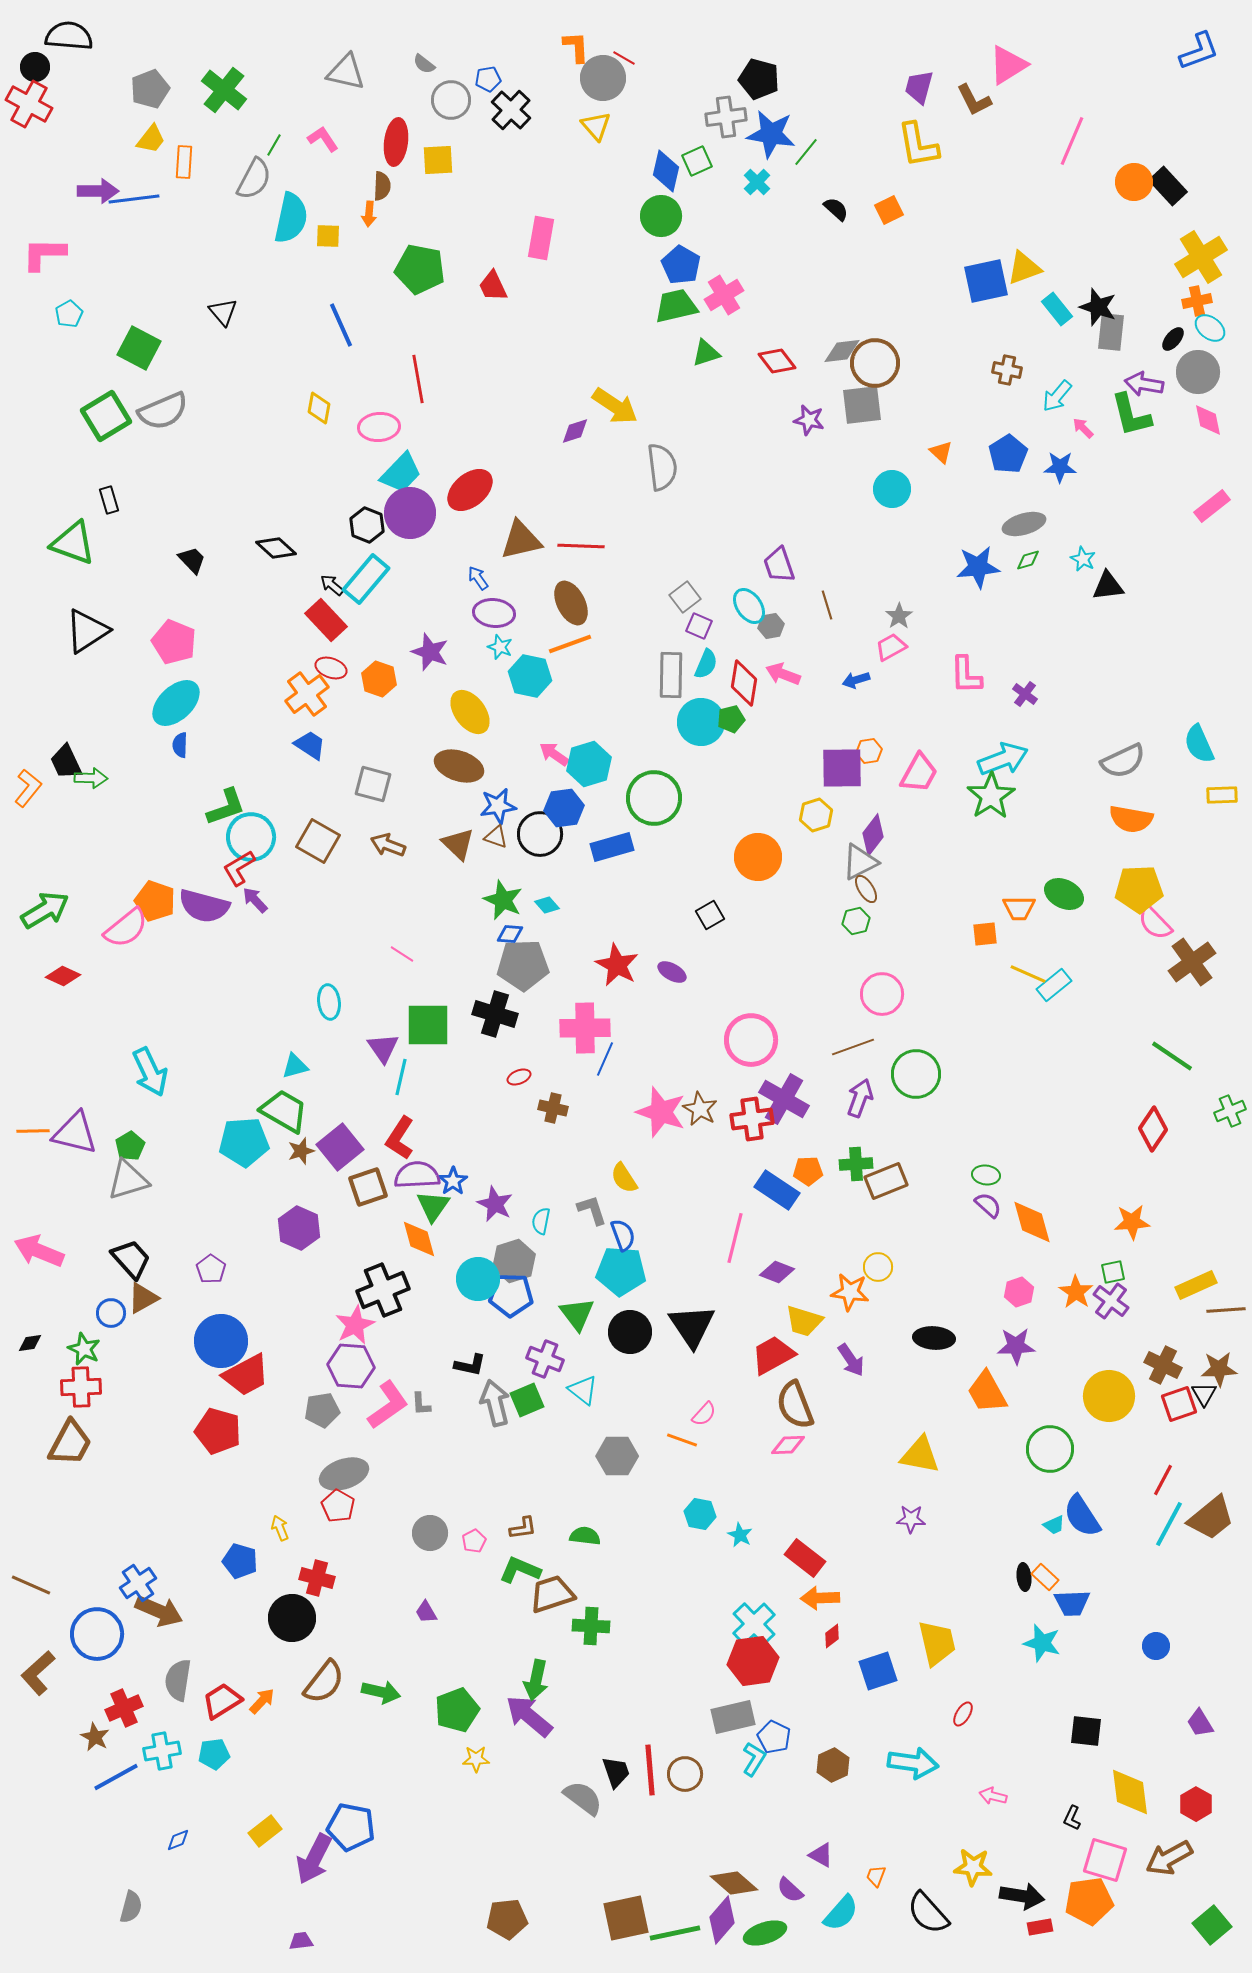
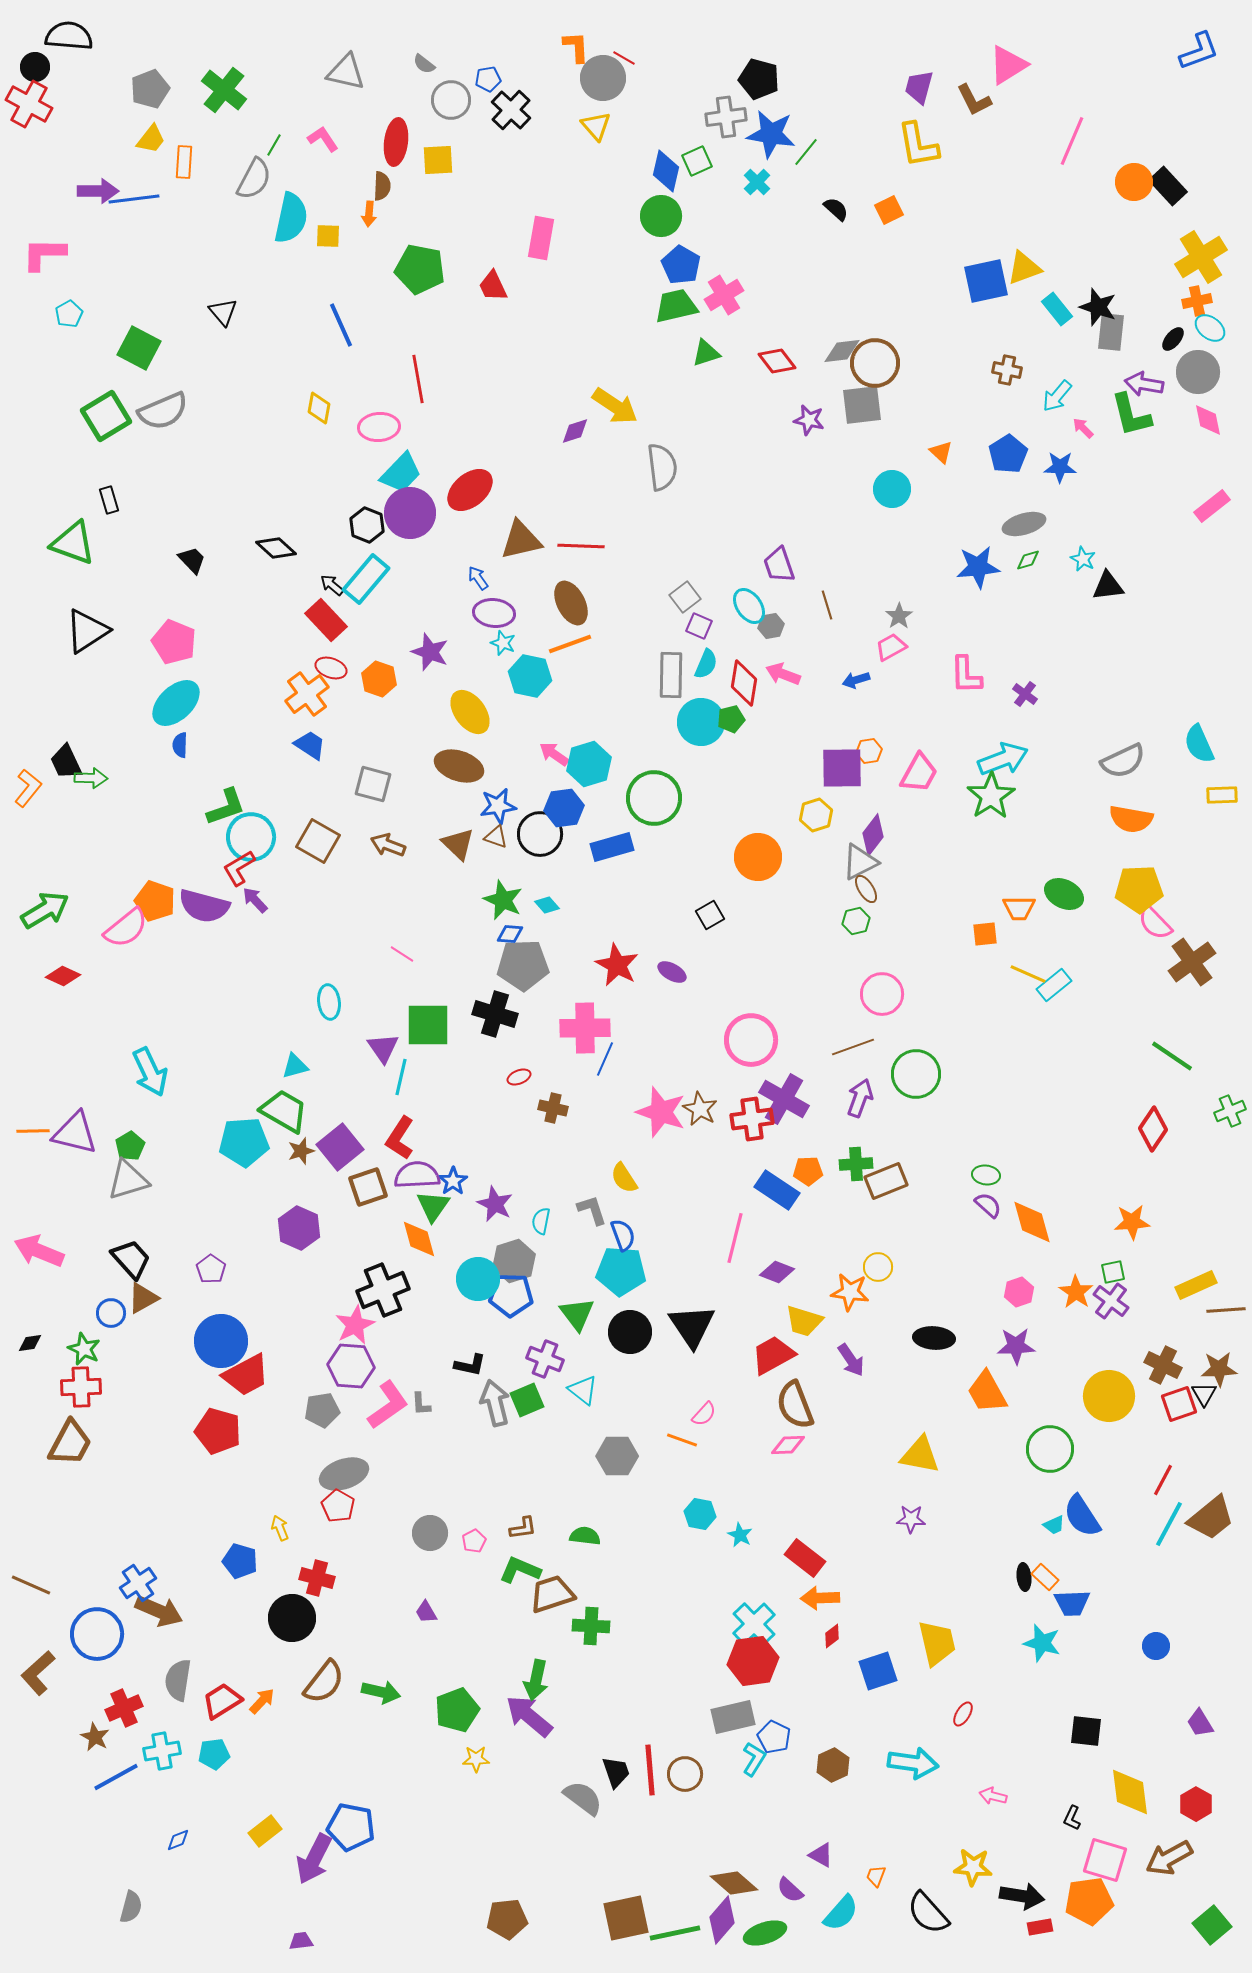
cyan star at (500, 647): moved 3 px right, 4 px up
